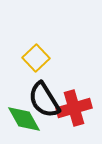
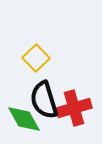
black semicircle: rotated 15 degrees clockwise
